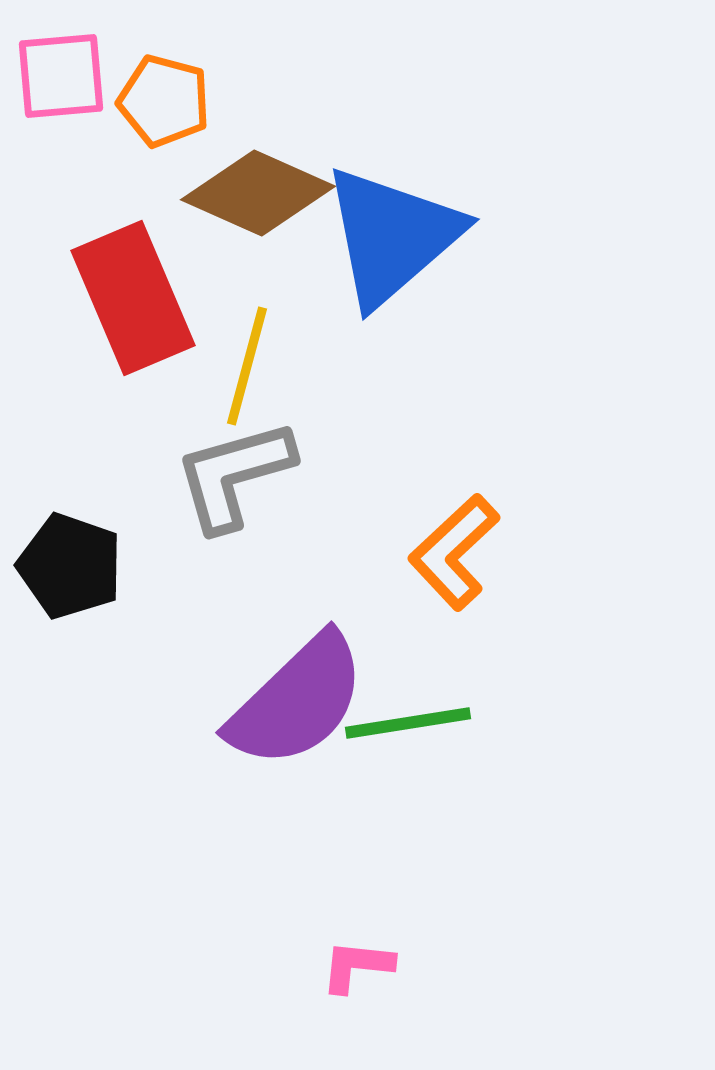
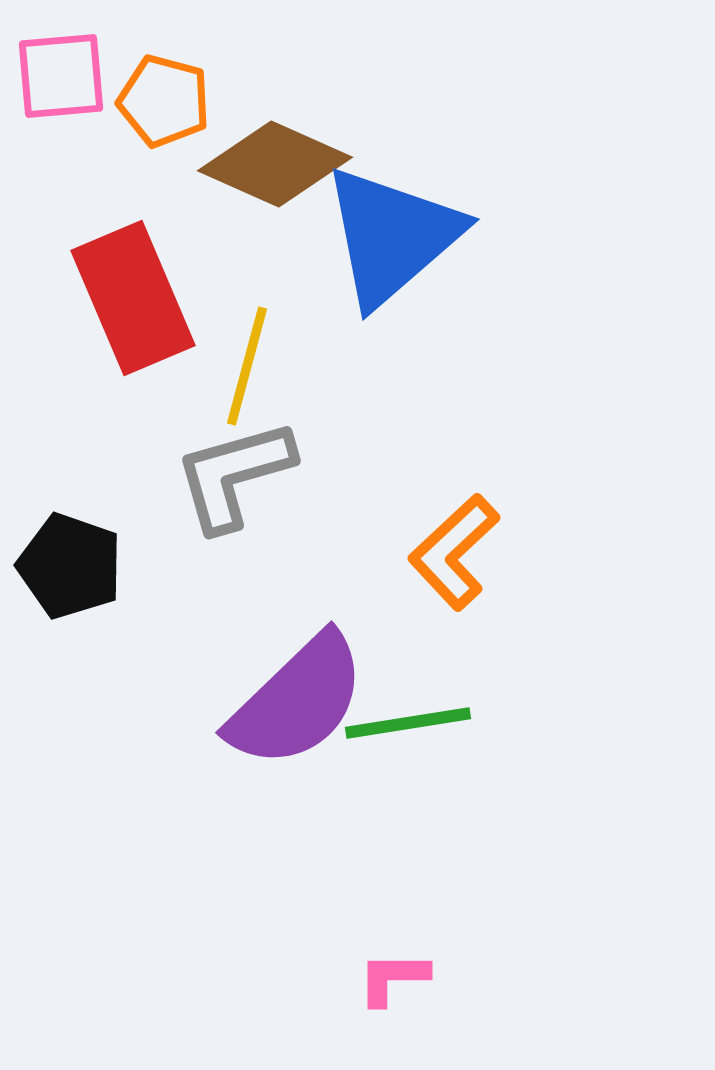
brown diamond: moved 17 px right, 29 px up
pink L-shape: moved 36 px right, 12 px down; rotated 6 degrees counterclockwise
